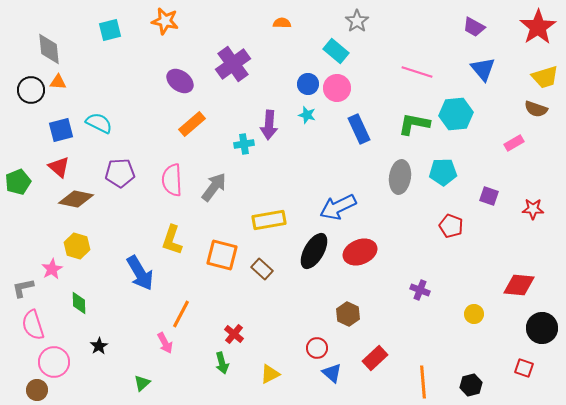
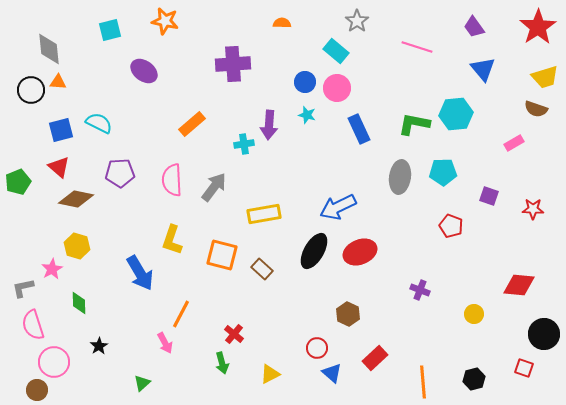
purple trapezoid at (474, 27): rotated 25 degrees clockwise
purple cross at (233, 64): rotated 32 degrees clockwise
pink line at (417, 72): moved 25 px up
purple ellipse at (180, 81): moved 36 px left, 10 px up
blue circle at (308, 84): moved 3 px left, 2 px up
yellow rectangle at (269, 220): moved 5 px left, 6 px up
black circle at (542, 328): moved 2 px right, 6 px down
black hexagon at (471, 385): moved 3 px right, 6 px up
